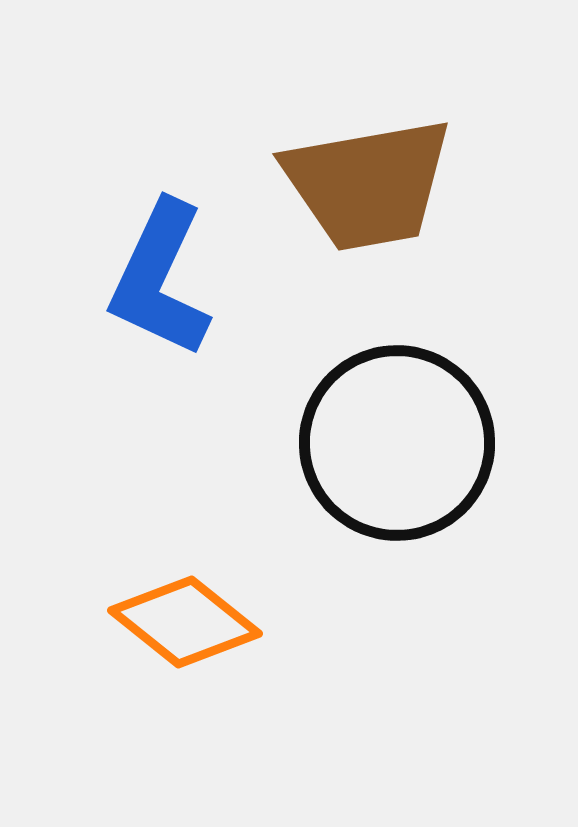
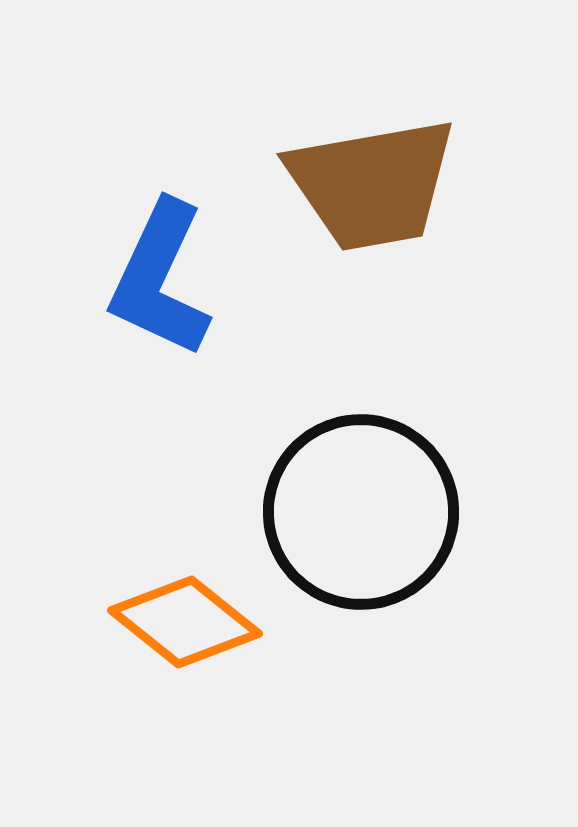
brown trapezoid: moved 4 px right
black circle: moved 36 px left, 69 px down
